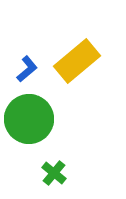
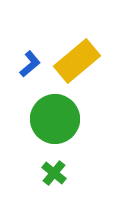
blue L-shape: moved 3 px right, 5 px up
green circle: moved 26 px right
